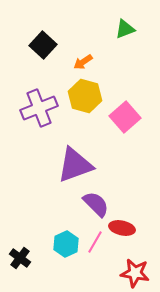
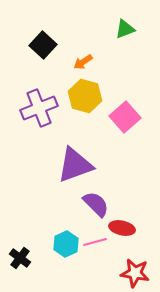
pink line: rotated 45 degrees clockwise
